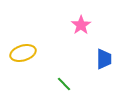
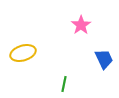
blue trapezoid: rotated 25 degrees counterclockwise
green line: rotated 56 degrees clockwise
